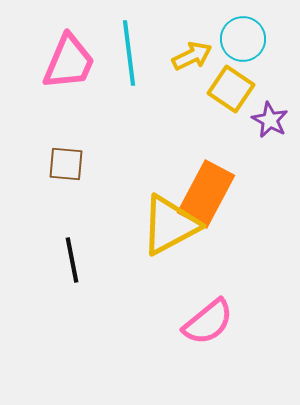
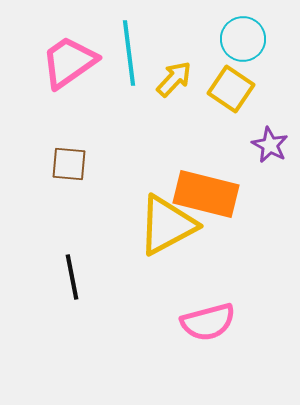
yellow arrow: moved 18 px left, 23 px down; rotated 21 degrees counterclockwise
pink trapezoid: rotated 148 degrees counterclockwise
purple star: moved 25 px down
brown square: moved 3 px right
orange rectangle: rotated 76 degrees clockwise
yellow triangle: moved 3 px left
black line: moved 17 px down
pink semicircle: rotated 24 degrees clockwise
